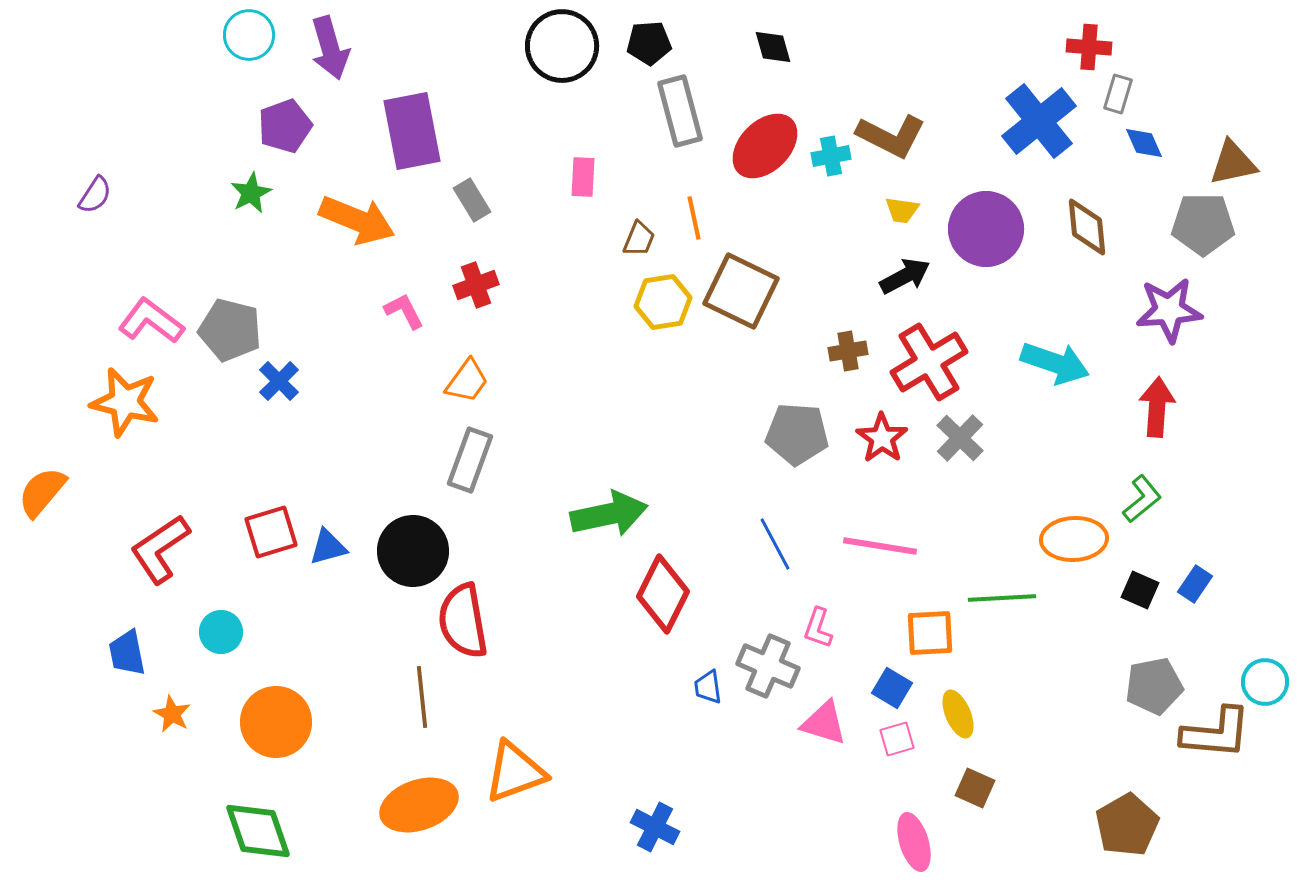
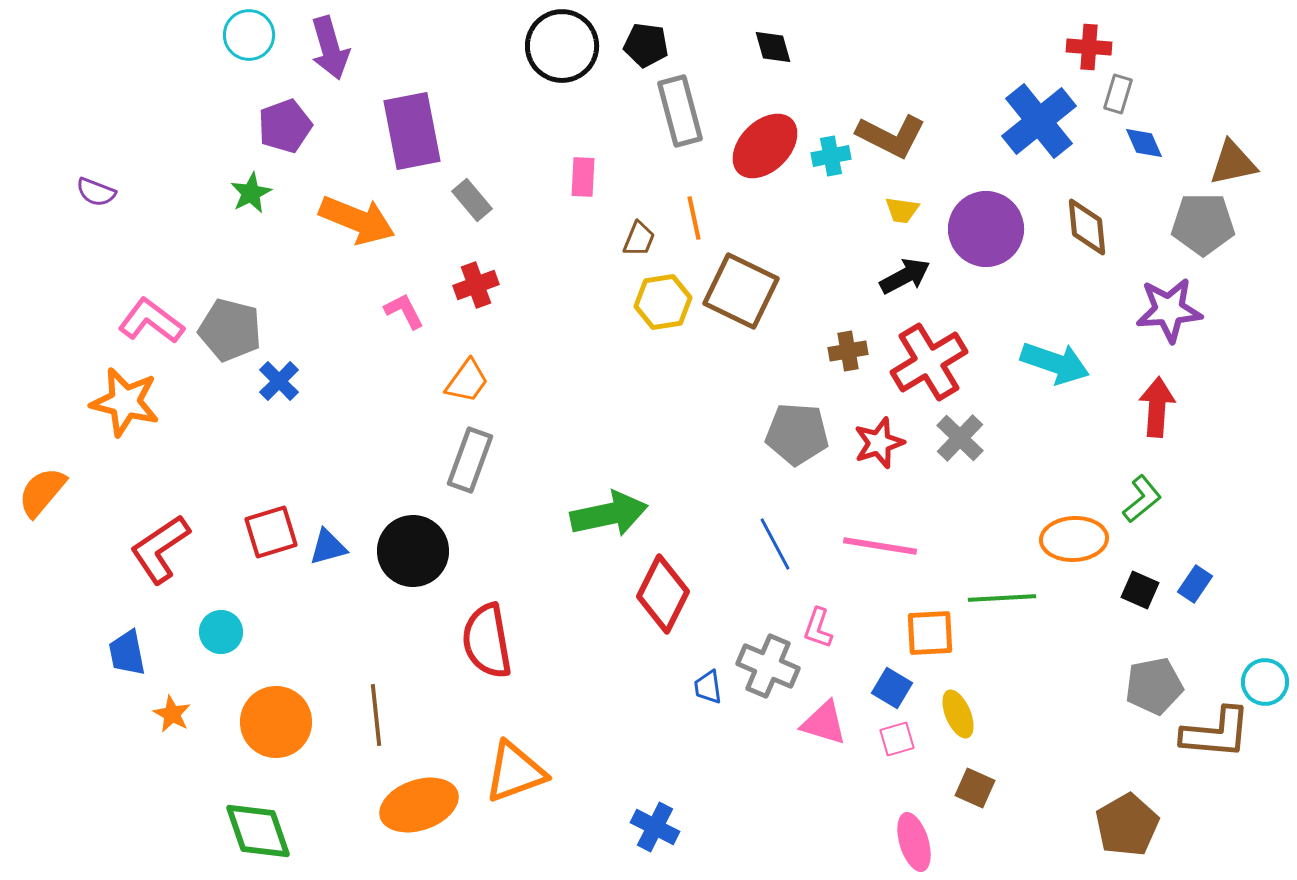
black pentagon at (649, 43): moved 3 px left, 2 px down; rotated 12 degrees clockwise
purple semicircle at (95, 195): moved 1 px right, 3 px up; rotated 78 degrees clockwise
gray rectangle at (472, 200): rotated 9 degrees counterclockwise
red star at (882, 438): moved 3 px left, 5 px down; rotated 18 degrees clockwise
red semicircle at (463, 621): moved 24 px right, 20 px down
brown line at (422, 697): moved 46 px left, 18 px down
